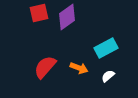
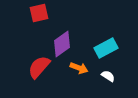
purple diamond: moved 5 px left, 27 px down
red semicircle: moved 6 px left
white semicircle: rotated 72 degrees clockwise
